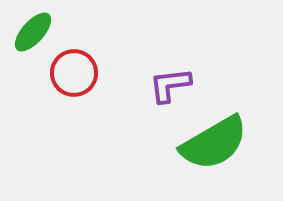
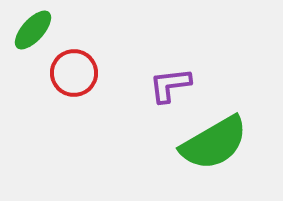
green ellipse: moved 2 px up
